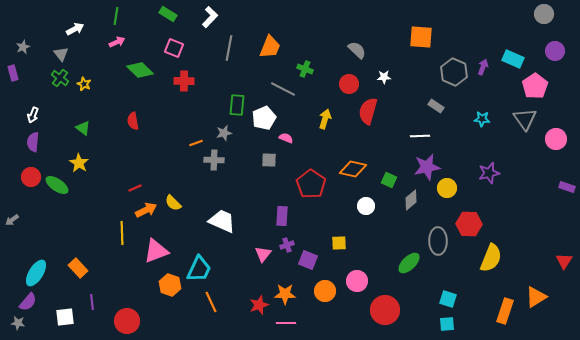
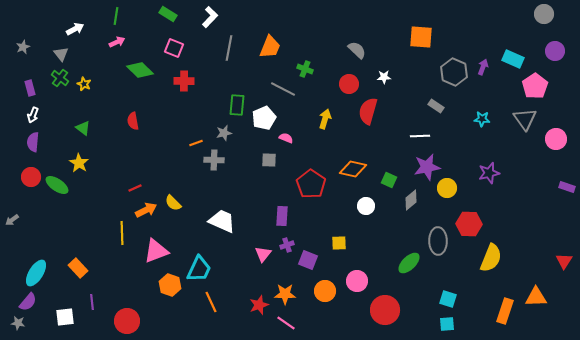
purple rectangle at (13, 73): moved 17 px right, 15 px down
orange triangle at (536, 297): rotated 30 degrees clockwise
pink line at (286, 323): rotated 36 degrees clockwise
